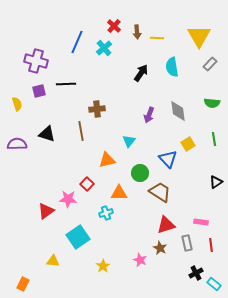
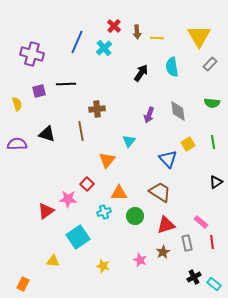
purple cross at (36, 61): moved 4 px left, 7 px up
green line at (214, 139): moved 1 px left, 3 px down
orange triangle at (107, 160): rotated 36 degrees counterclockwise
green circle at (140, 173): moved 5 px left, 43 px down
cyan cross at (106, 213): moved 2 px left, 1 px up
pink rectangle at (201, 222): rotated 32 degrees clockwise
red line at (211, 245): moved 1 px right, 3 px up
brown star at (160, 248): moved 3 px right, 4 px down; rotated 16 degrees clockwise
yellow star at (103, 266): rotated 24 degrees counterclockwise
black cross at (196, 273): moved 2 px left, 4 px down
